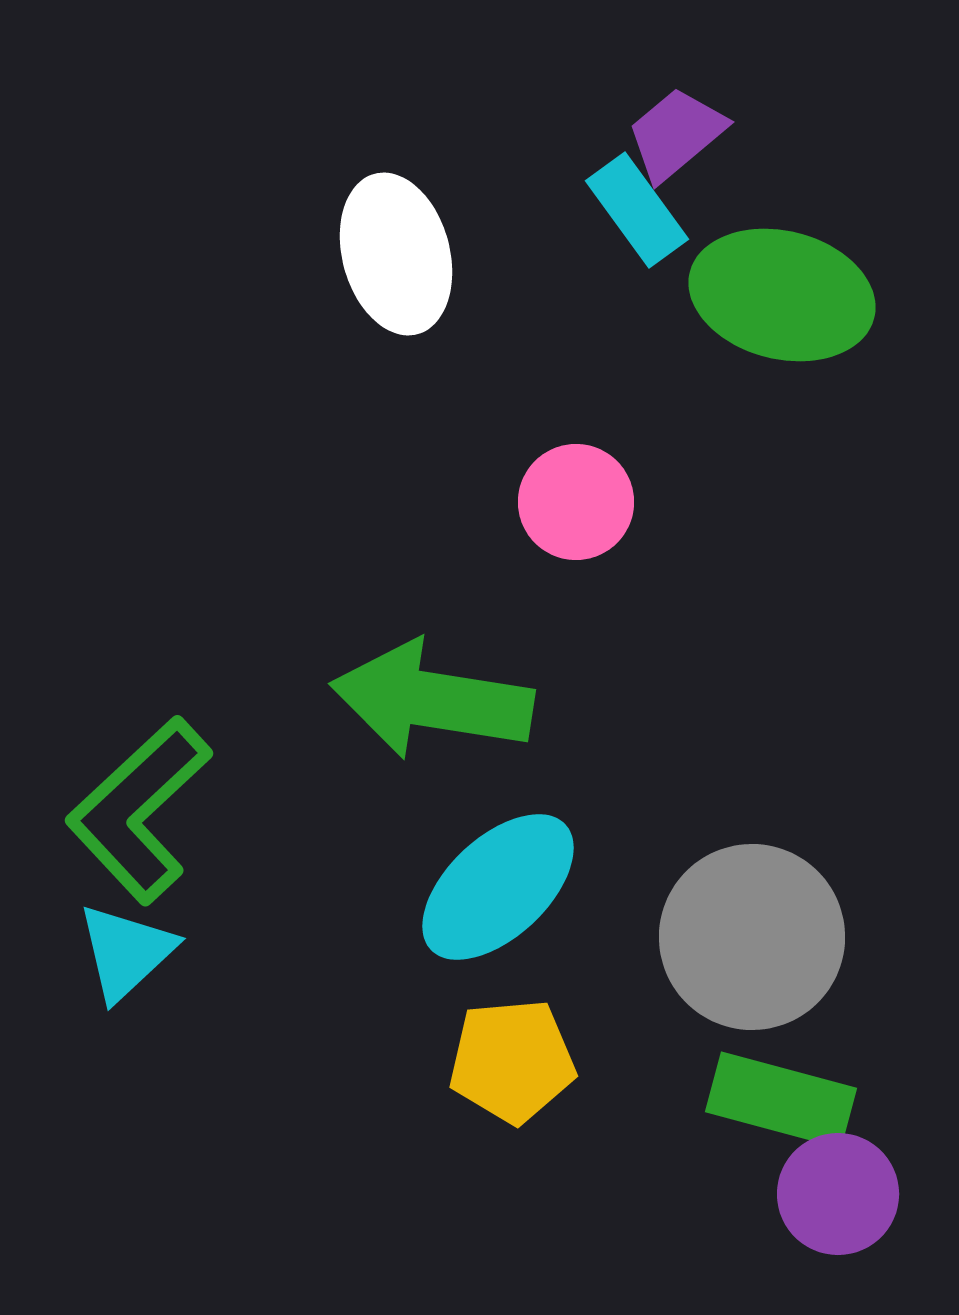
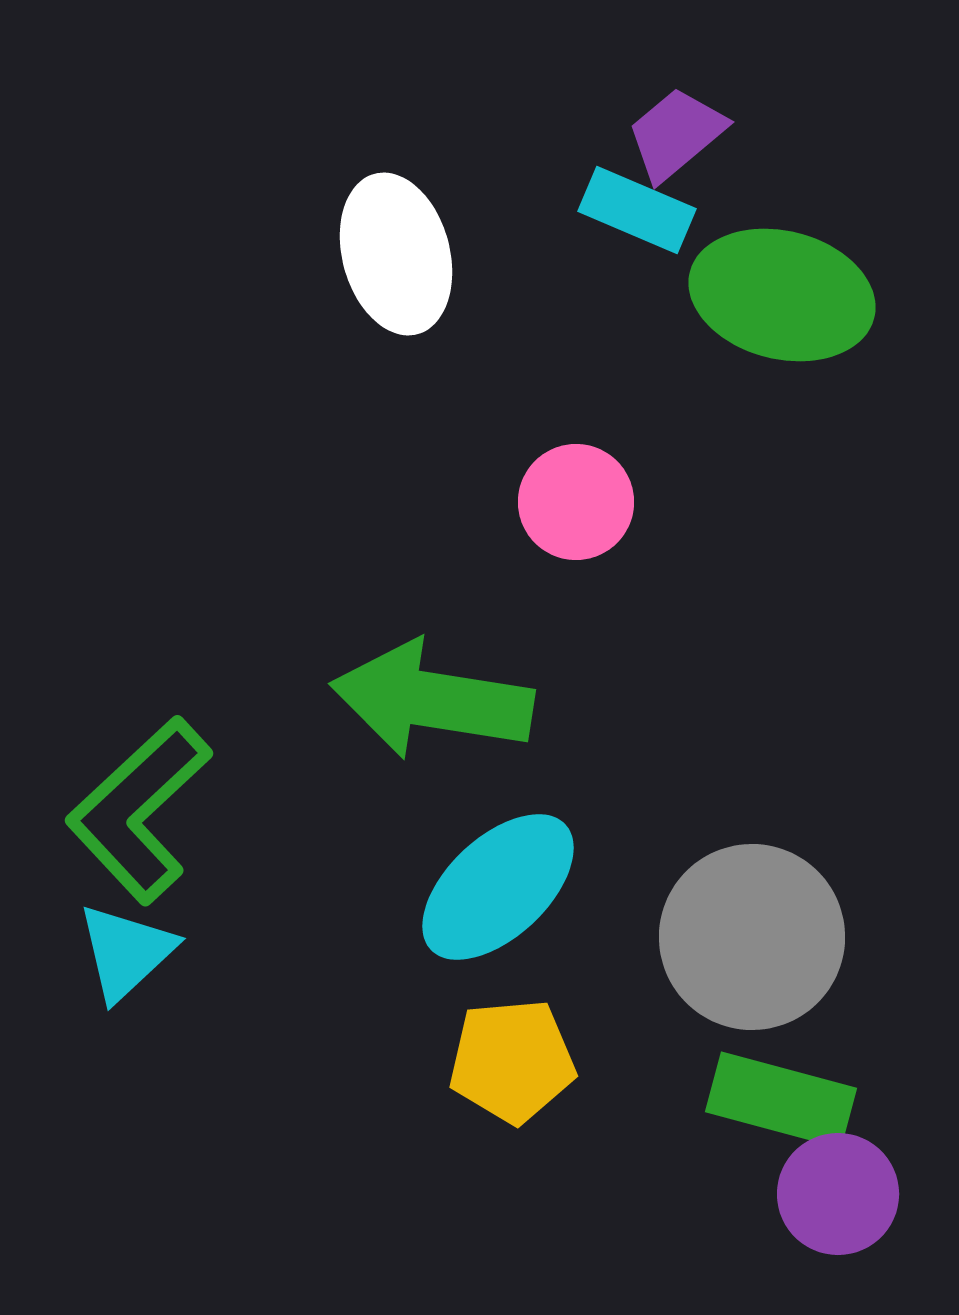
cyan rectangle: rotated 31 degrees counterclockwise
